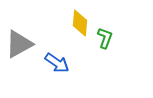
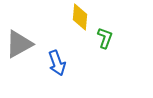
yellow diamond: moved 6 px up
blue arrow: rotated 35 degrees clockwise
